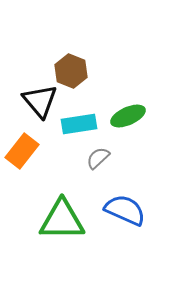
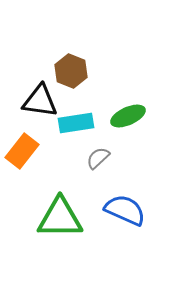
black triangle: rotated 42 degrees counterclockwise
cyan rectangle: moved 3 px left, 1 px up
green triangle: moved 2 px left, 2 px up
